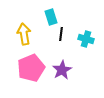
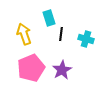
cyan rectangle: moved 2 px left, 1 px down
yellow arrow: rotated 10 degrees counterclockwise
